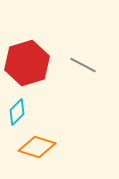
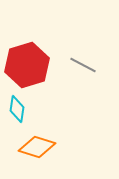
red hexagon: moved 2 px down
cyan diamond: moved 3 px up; rotated 36 degrees counterclockwise
